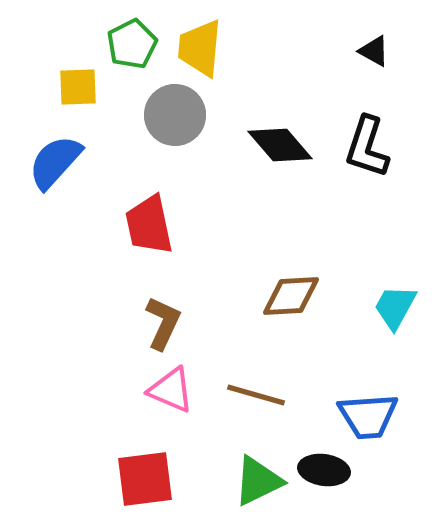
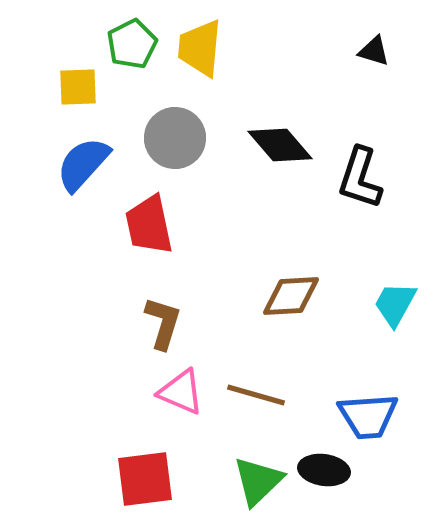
black triangle: rotated 12 degrees counterclockwise
gray circle: moved 23 px down
black L-shape: moved 7 px left, 31 px down
blue semicircle: moved 28 px right, 2 px down
cyan trapezoid: moved 3 px up
brown L-shape: rotated 8 degrees counterclockwise
pink triangle: moved 10 px right, 2 px down
green triangle: rotated 18 degrees counterclockwise
